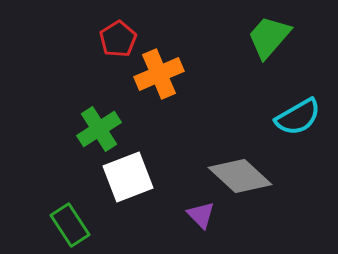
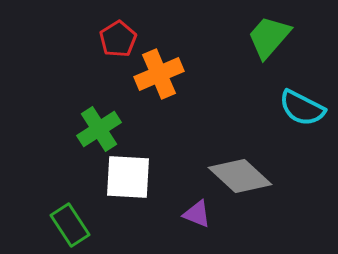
cyan semicircle: moved 4 px right, 9 px up; rotated 57 degrees clockwise
white square: rotated 24 degrees clockwise
purple triangle: moved 4 px left, 1 px up; rotated 24 degrees counterclockwise
